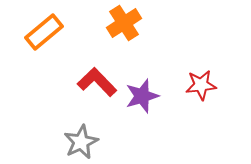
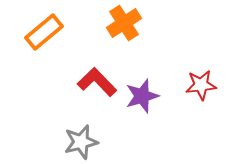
gray star: rotated 12 degrees clockwise
